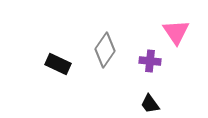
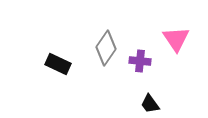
pink triangle: moved 7 px down
gray diamond: moved 1 px right, 2 px up
purple cross: moved 10 px left
